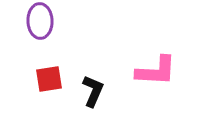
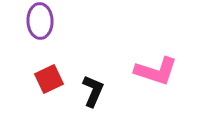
pink L-shape: rotated 15 degrees clockwise
red square: rotated 16 degrees counterclockwise
